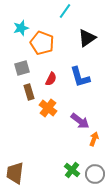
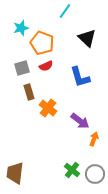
black triangle: rotated 42 degrees counterclockwise
red semicircle: moved 5 px left, 13 px up; rotated 40 degrees clockwise
